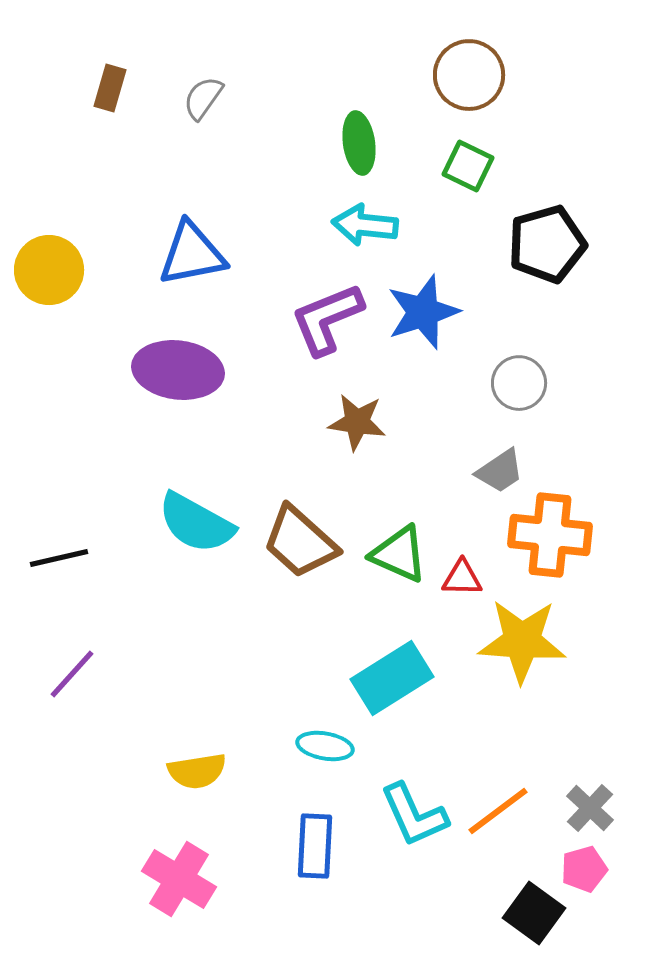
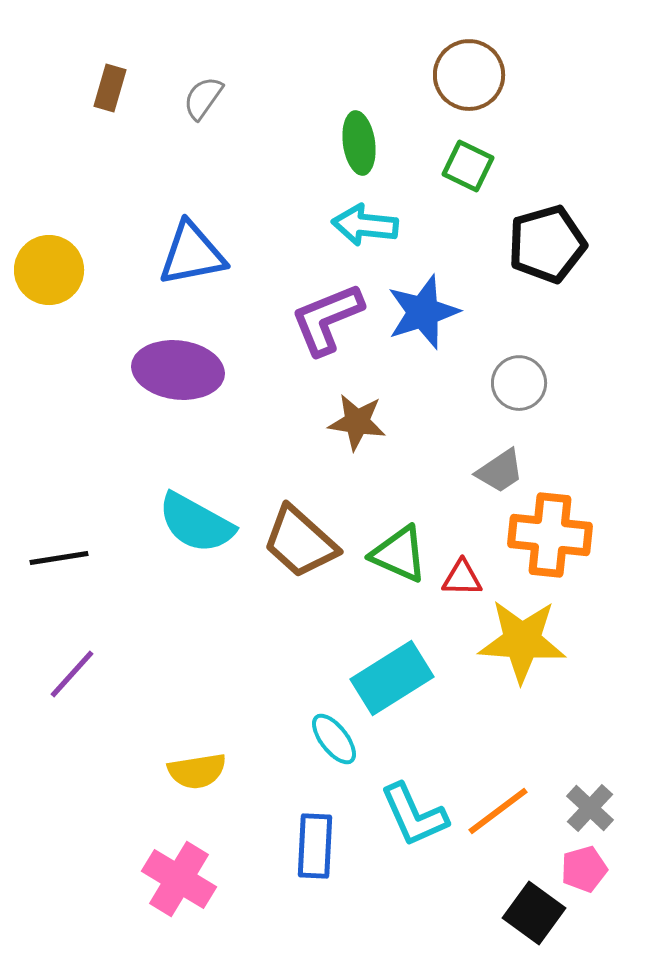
black line: rotated 4 degrees clockwise
cyan ellipse: moved 9 px right, 7 px up; rotated 42 degrees clockwise
